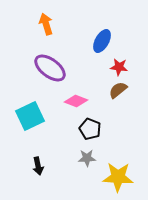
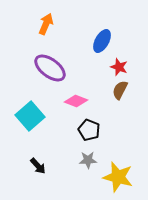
orange arrow: rotated 40 degrees clockwise
red star: rotated 12 degrees clockwise
brown semicircle: moved 2 px right; rotated 24 degrees counterclockwise
cyan square: rotated 16 degrees counterclockwise
black pentagon: moved 1 px left, 1 px down
gray star: moved 1 px right, 2 px down
black arrow: rotated 30 degrees counterclockwise
yellow star: rotated 12 degrees clockwise
